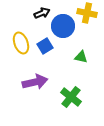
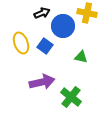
blue square: rotated 21 degrees counterclockwise
purple arrow: moved 7 px right
